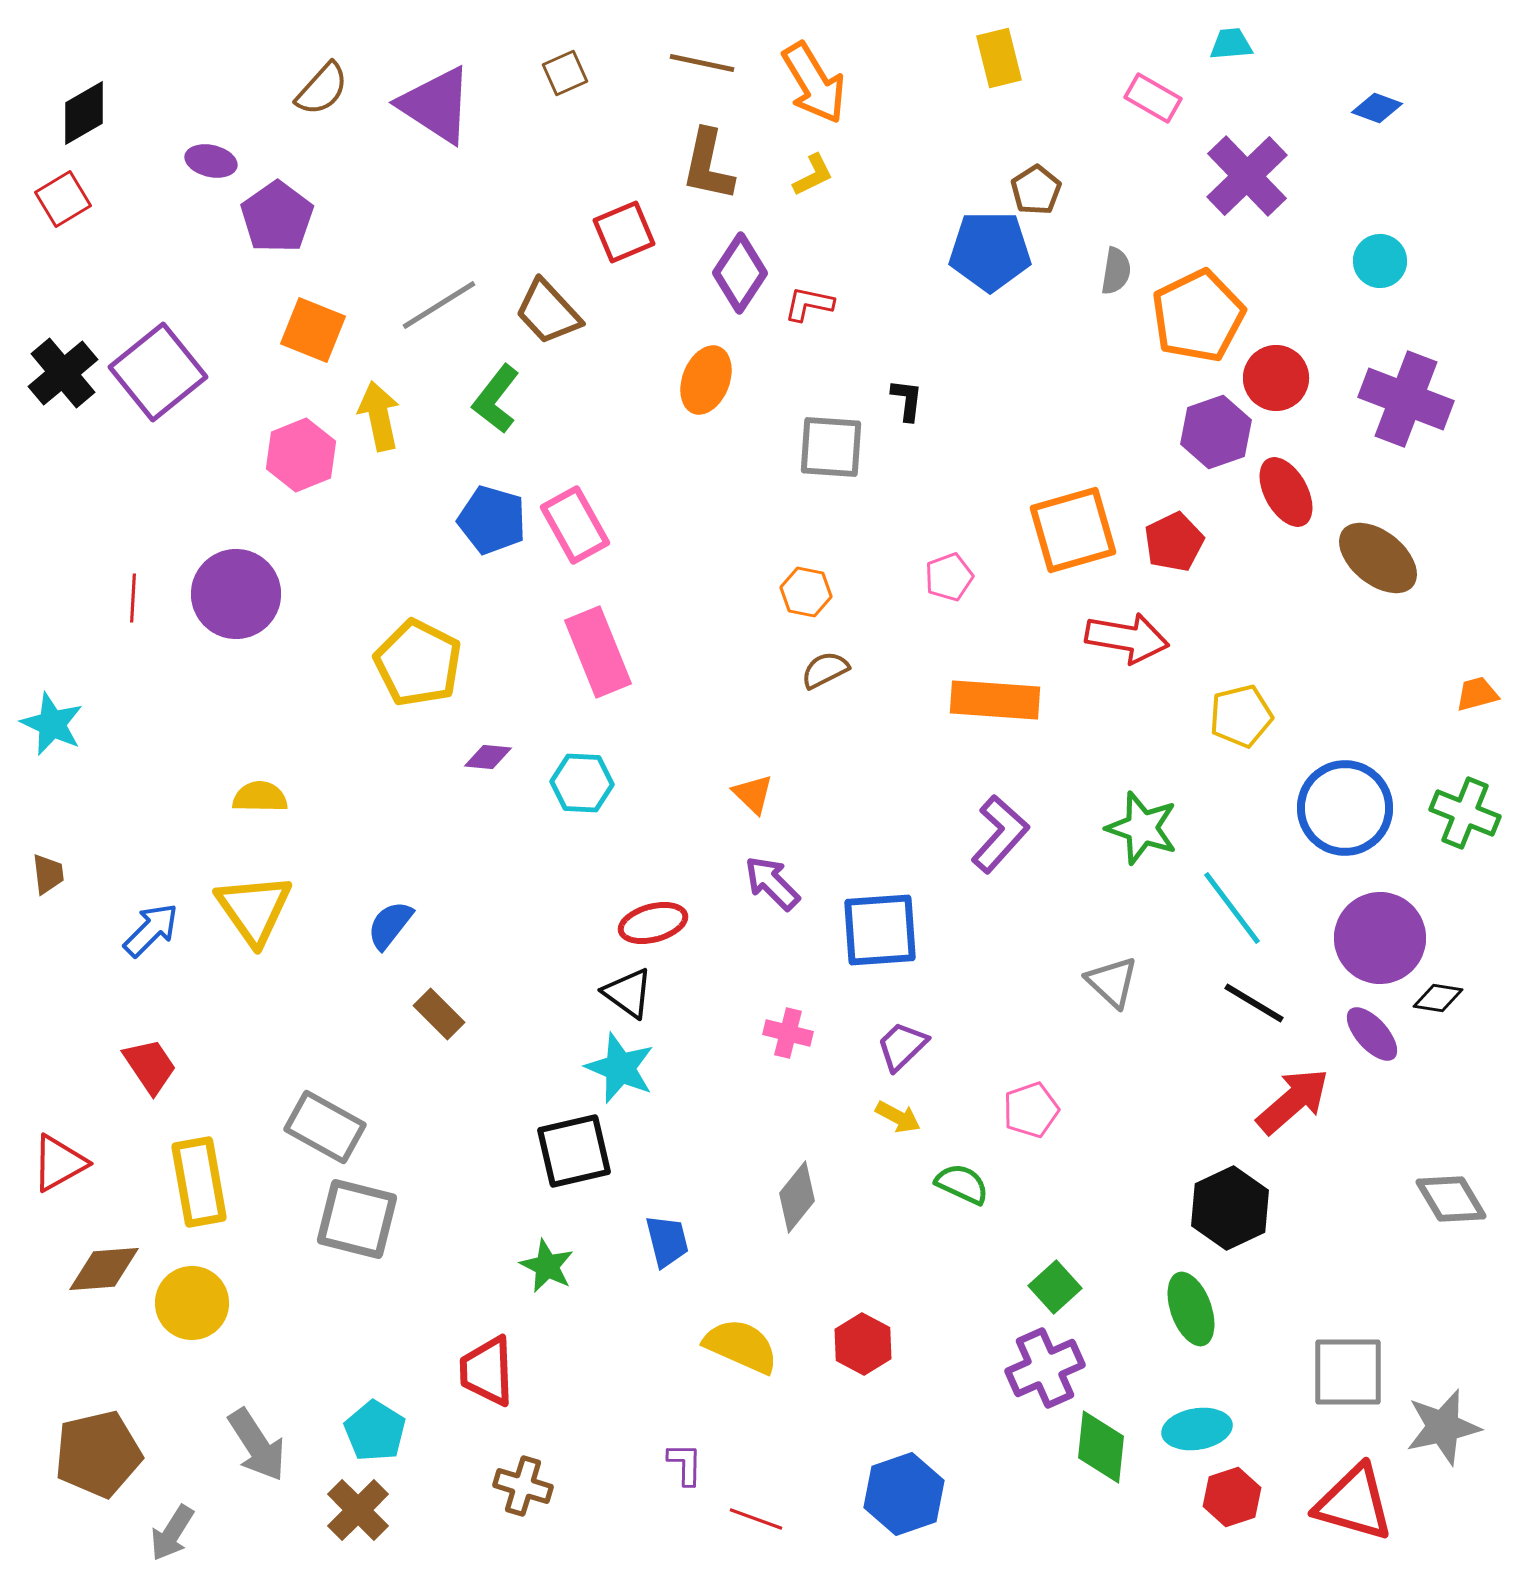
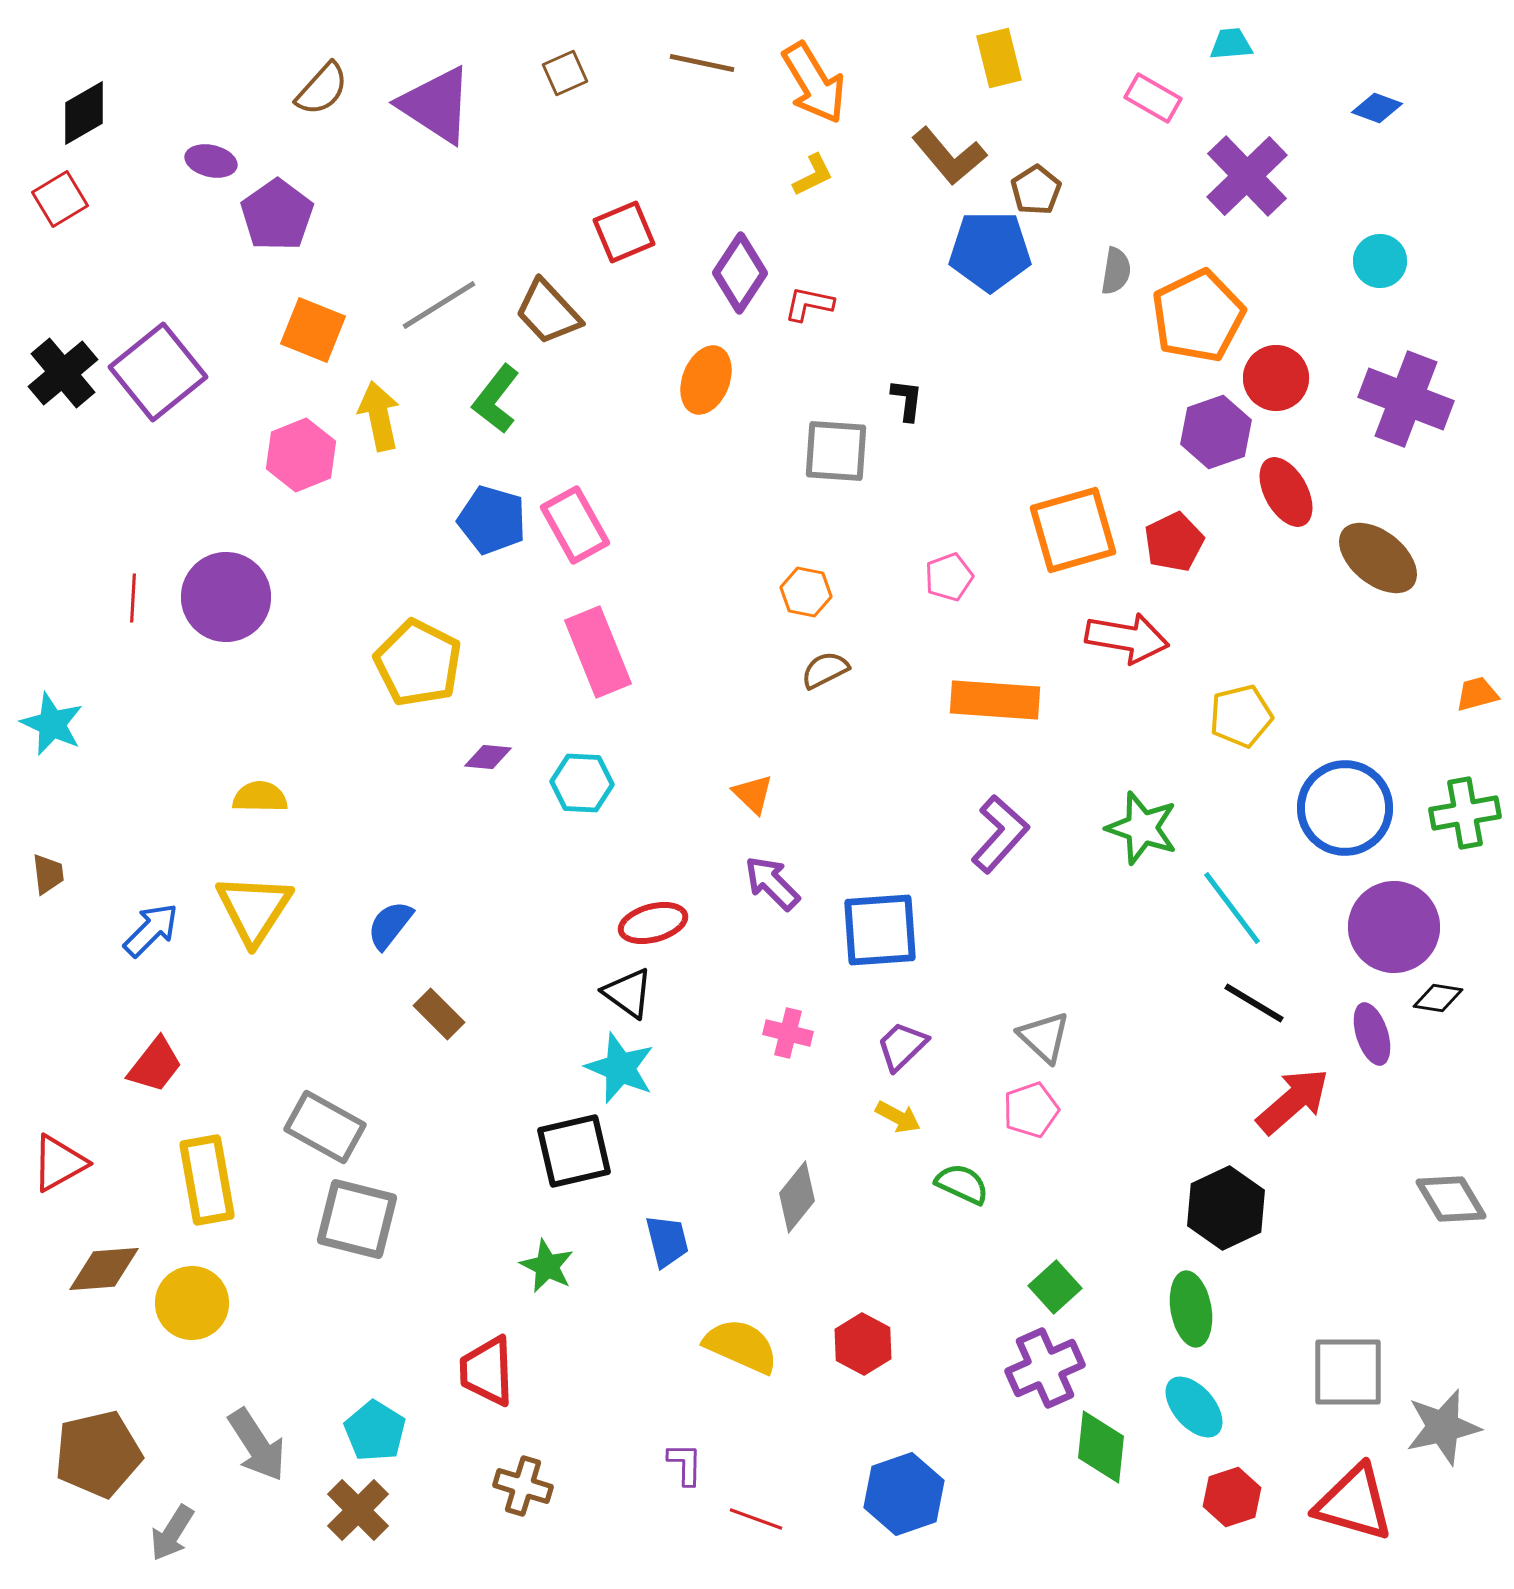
brown L-shape at (708, 165): moved 241 px right, 9 px up; rotated 52 degrees counterclockwise
red square at (63, 199): moved 3 px left
purple pentagon at (277, 217): moved 2 px up
gray square at (831, 447): moved 5 px right, 4 px down
purple circle at (236, 594): moved 10 px left, 3 px down
green cross at (1465, 813): rotated 32 degrees counterclockwise
yellow triangle at (254, 909): rotated 8 degrees clockwise
purple circle at (1380, 938): moved 14 px right, 11 px up
gray triangle at (1112, 982): moved 68 px left, 55 px down
purple ellipse at (1372, 1034): rotated 24 degrees clockwise
red trapezoid at (150, 1066): moved 5 px right, 1 px up; rotated 72 degrees clockwise
yellow rectangle at (199, 1182): moved 8 px right, 2 px up
black hexagon at (1230, 1208): moved 4 px left
green ellipse at (1191, 1309): rotated 10 degrees clockwise
cyan ellipse at (1197, 1429): moved 3 px left, 22 px up; rotated 58 degrees clockwise
